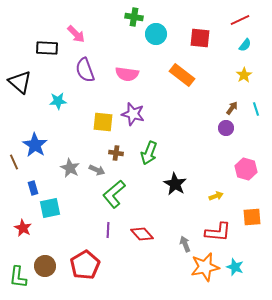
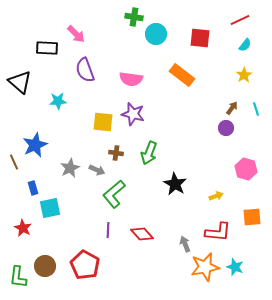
pink semicircle at (127, 74): moved 4 px right, 5 px down
blue star at (35, 145): rotated 15 degrees clockwise
gray star at (70, 168): rotated 18 degrees clockwise
red pentagon at (85, 265): rotated 12 degrees counterclockwise
